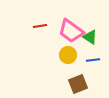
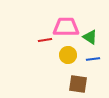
red line: moved 5 px right, 14 px down
pink trapezoid: moved 5 px left, 4 px up; rotated 144 degrees clockwise
blue line: moved 1 px up
brown square: rotated 30 degrees clockwise
